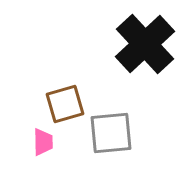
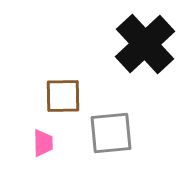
brown square: moved 2 px left, 8 px up; rotated 15 degrees clockwise
pink trapezoid: moved 1 px down
